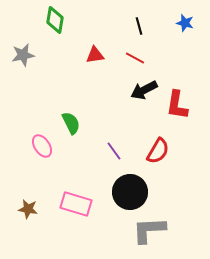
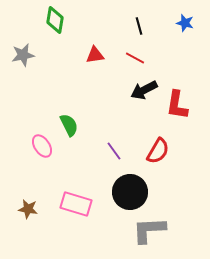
green semicircle: moved 2 px left, 2 px down
